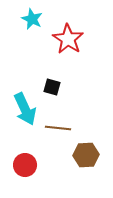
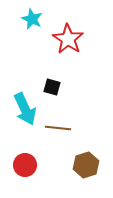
brown hexagon: moved 10 px down; rotated 15 degrees counterclockwise
